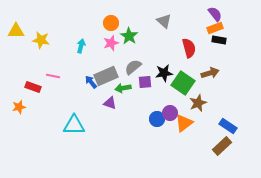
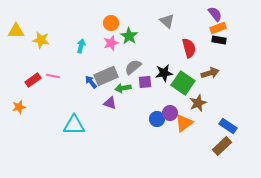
gray triangle: moved 3 px right
orange rectangle: moved 3 px right
red rectangle: moved 7 px up; rotated 56 degrees counterclockwise
